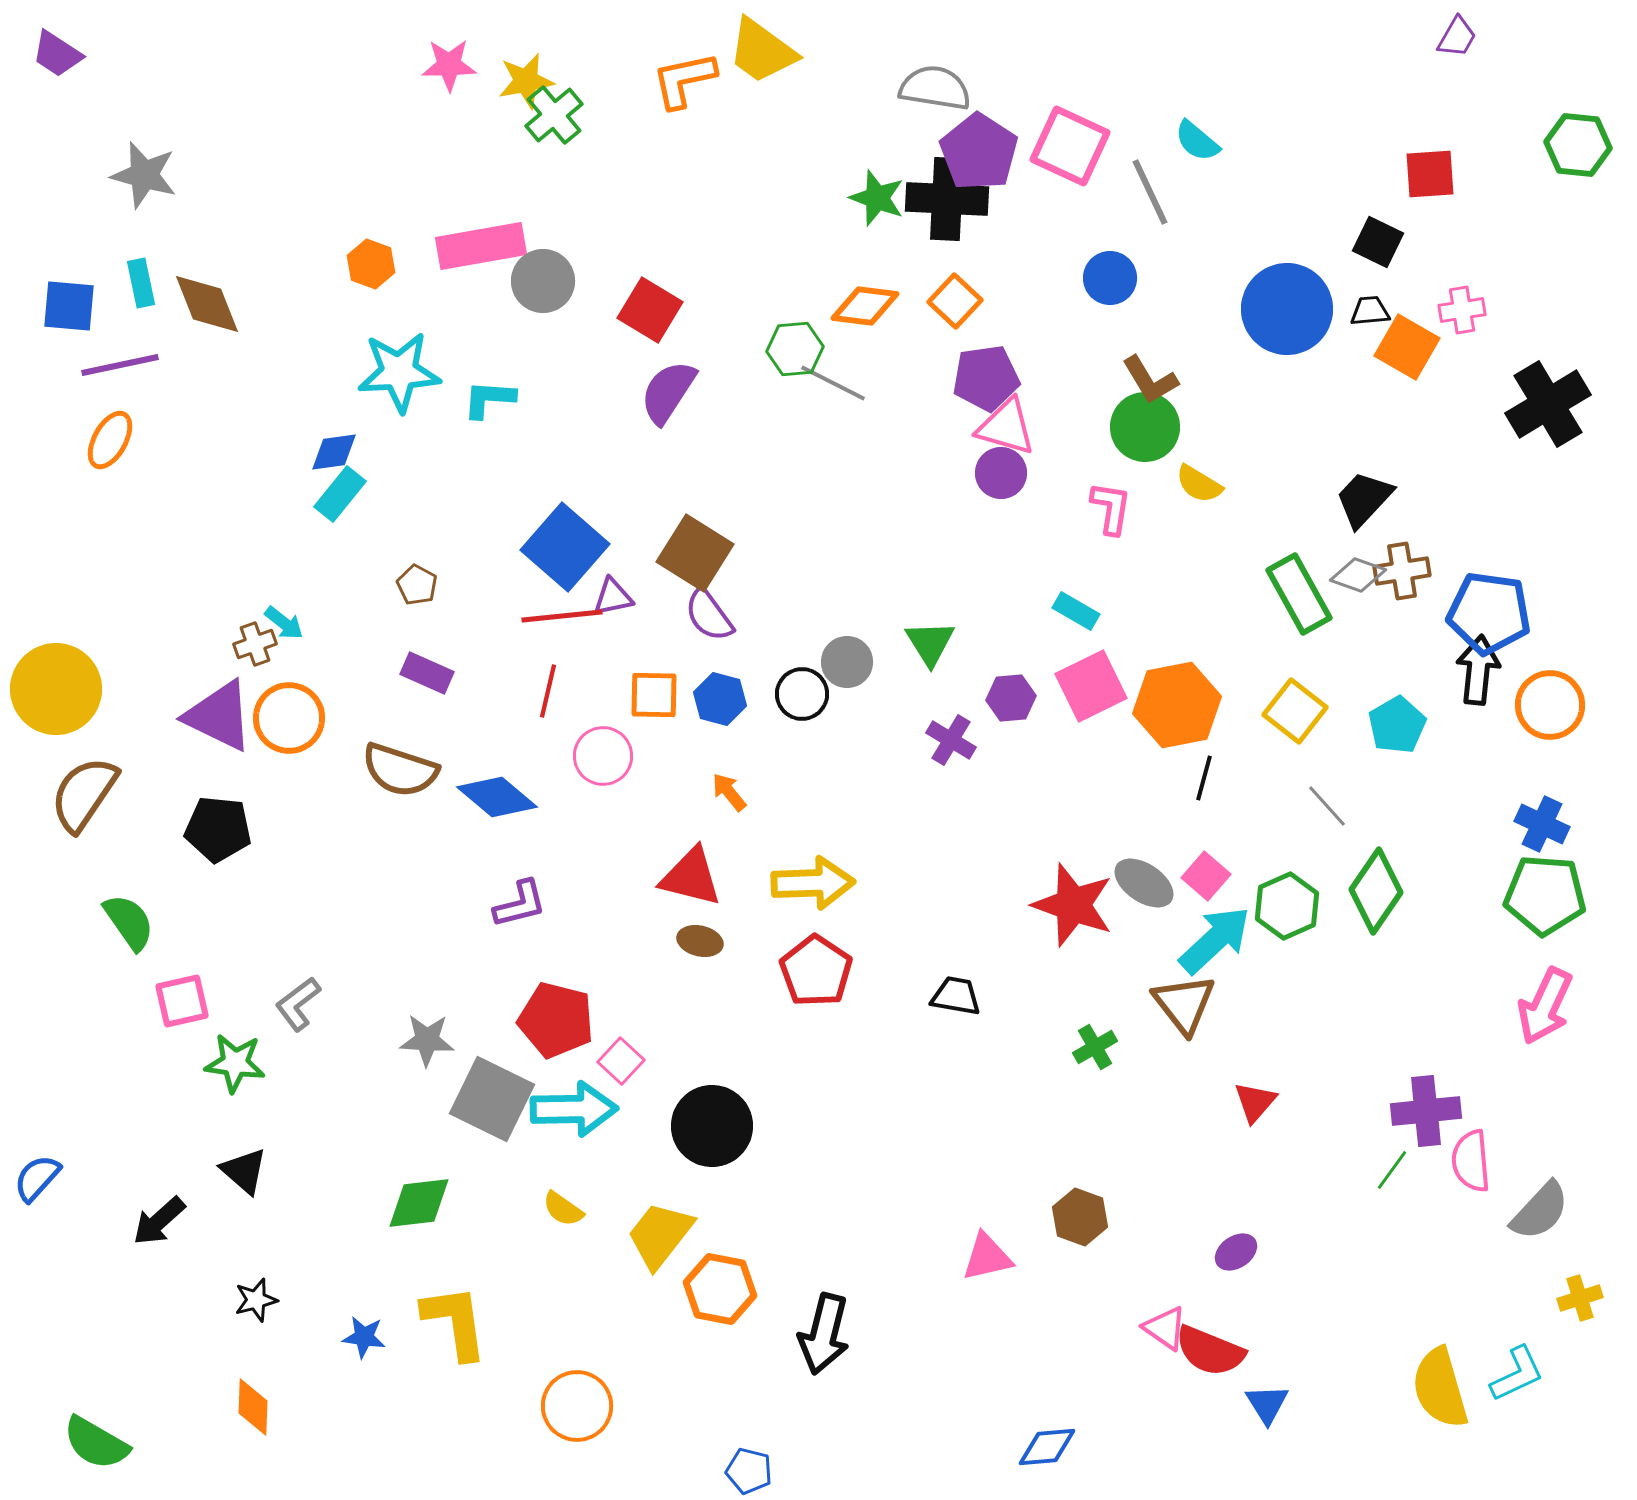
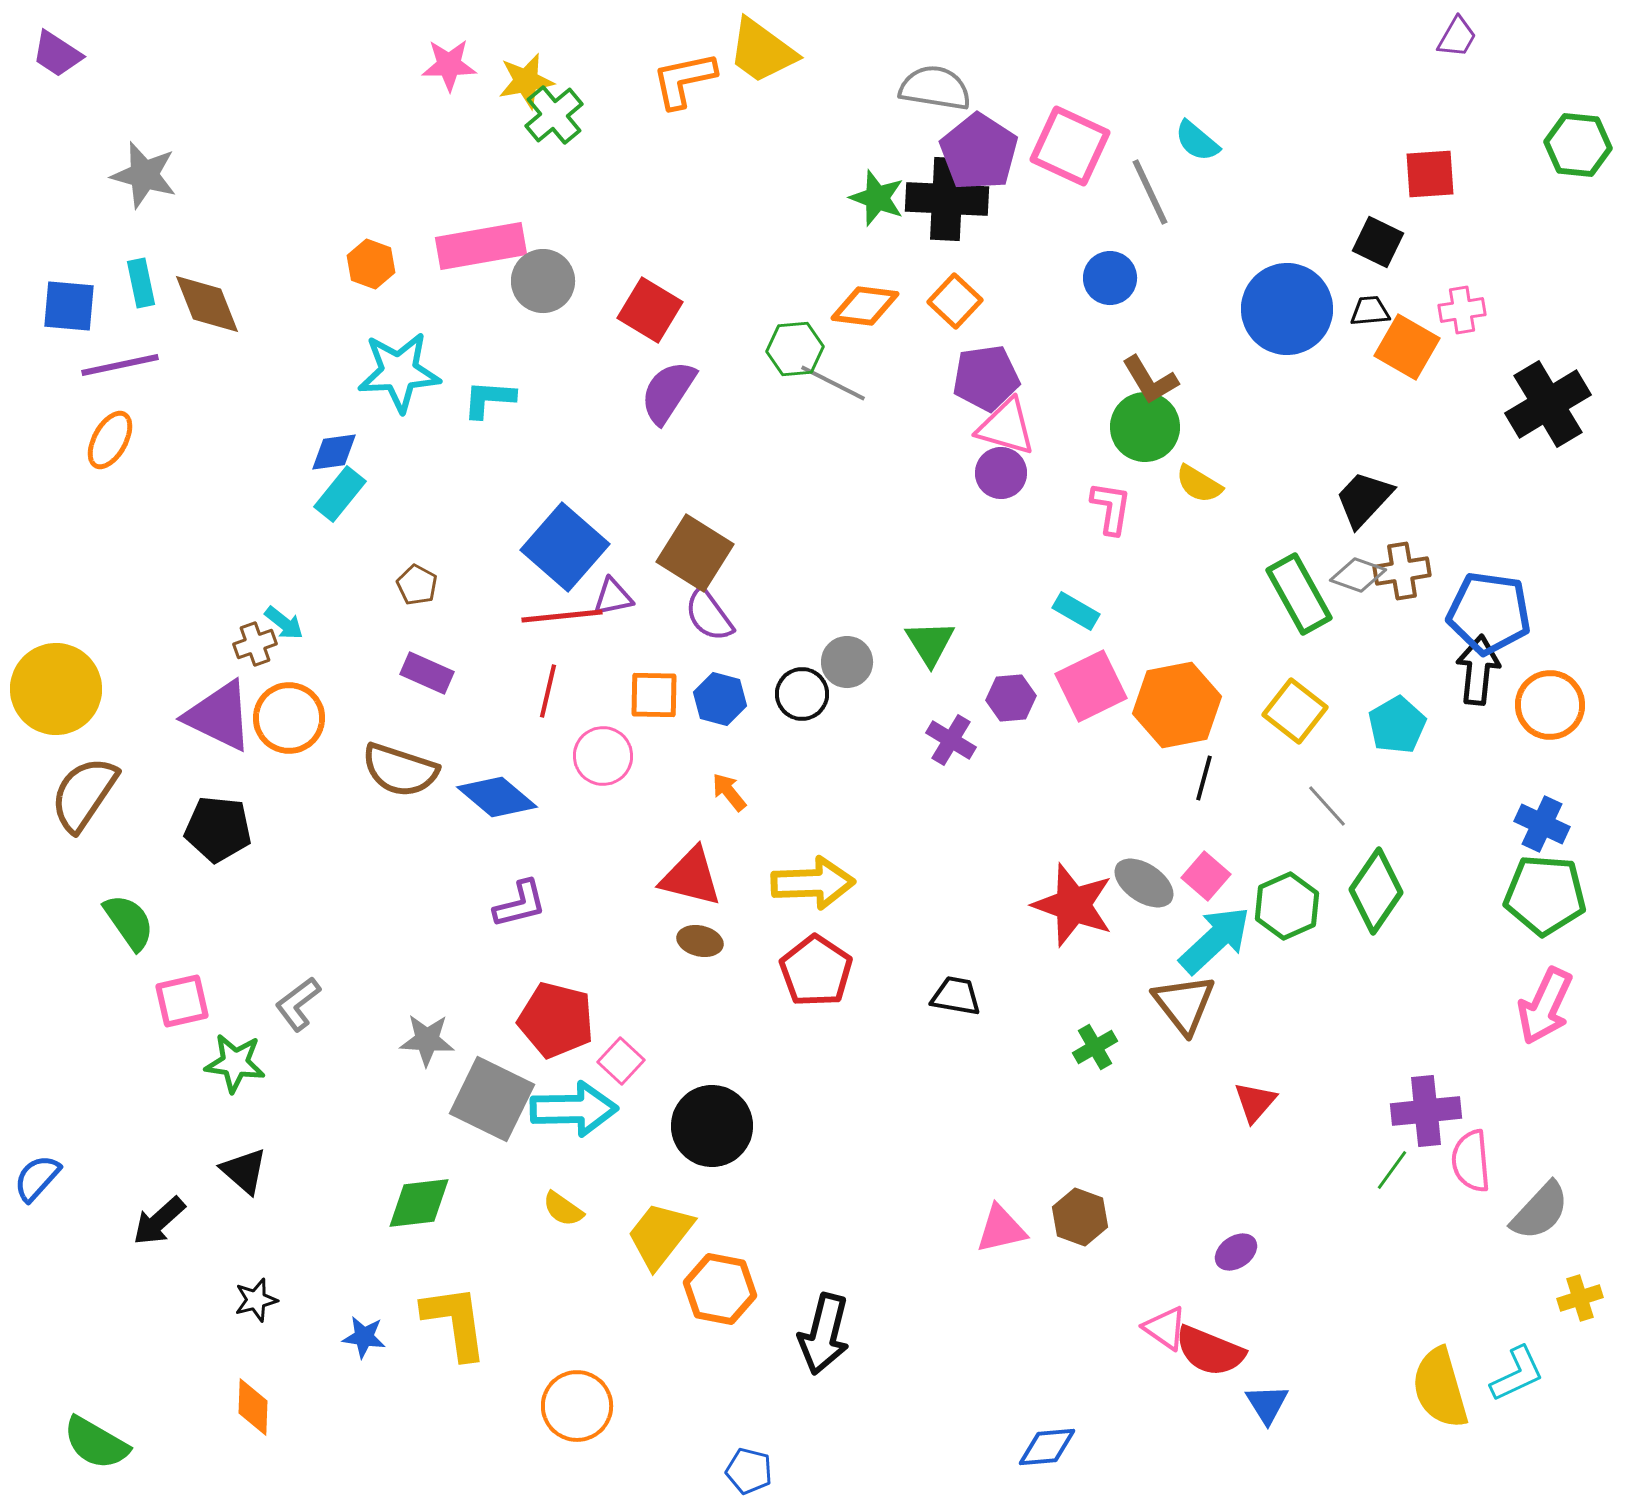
pink triangle at (987, 1257): moved 14 px right, 28 px up
